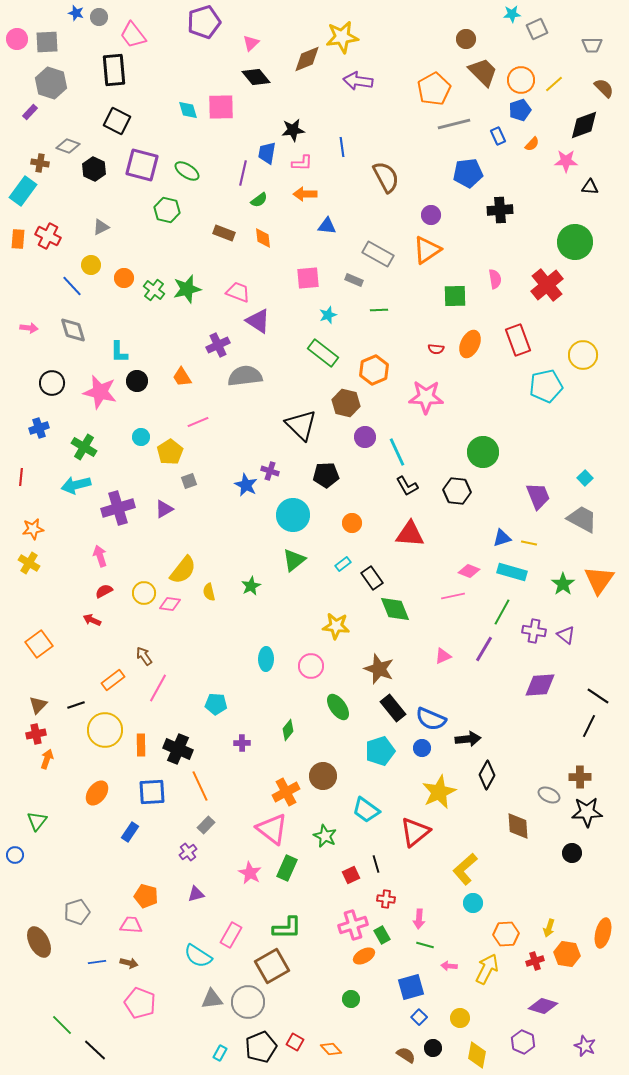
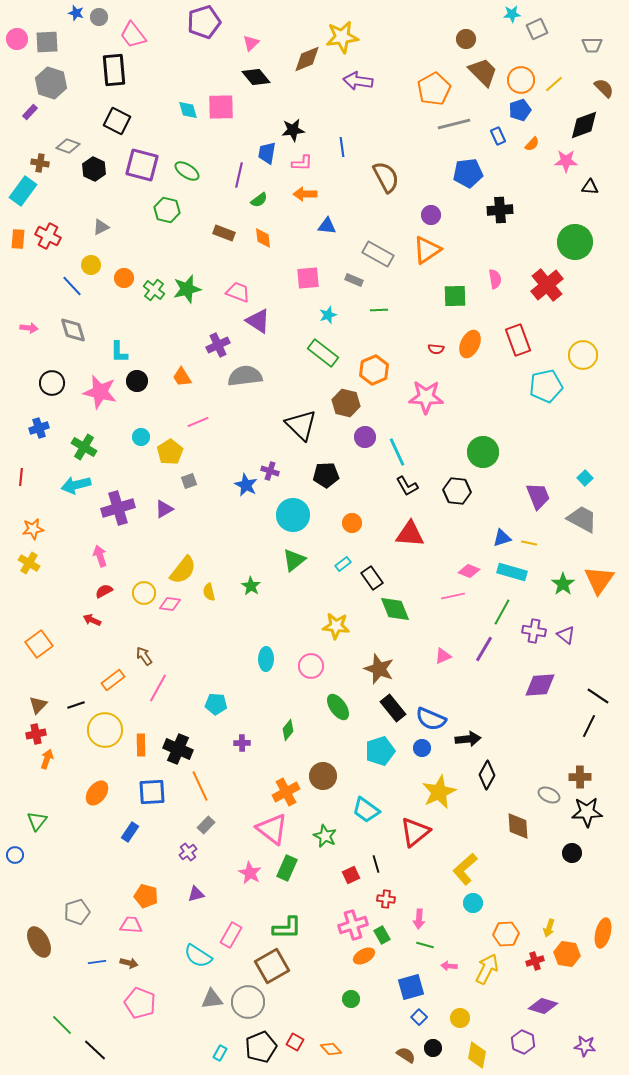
purple line at (243, 173): moved 4 px left, 2 px down
green star at (251, 586): rotated 12 degrees counterclockwise
purple star at (585, 1046): rotated 15 degrees counterclockwise
